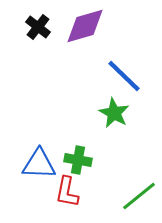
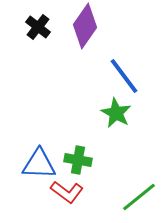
purple diamond: rotated 39 degrees counterclockwise
blue line: rotated 9 degrees clockwise
green star: moved 2 px right
red L-shape: rotated 64 degrees counterclockwise
green line: moved 1 px down
